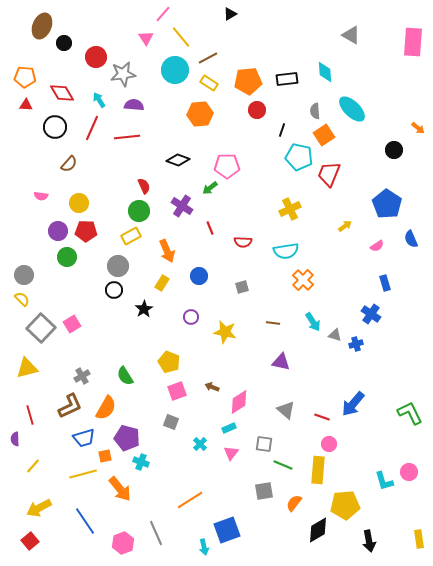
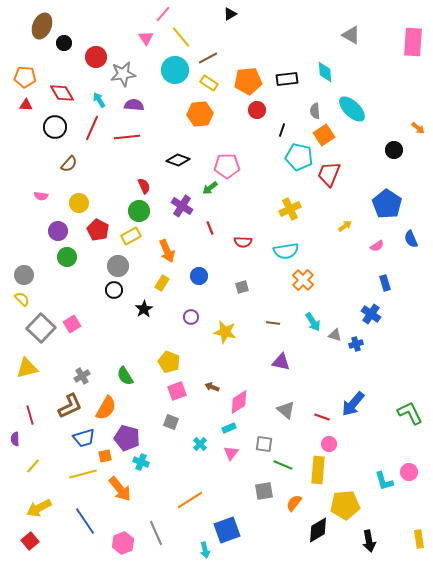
red pentagon at (86, 231): moved 12 px right, 1 px up; rotated 25 degrees clockwise
cyan arrow at (204, 547): moved 1 px right, 3 px down
